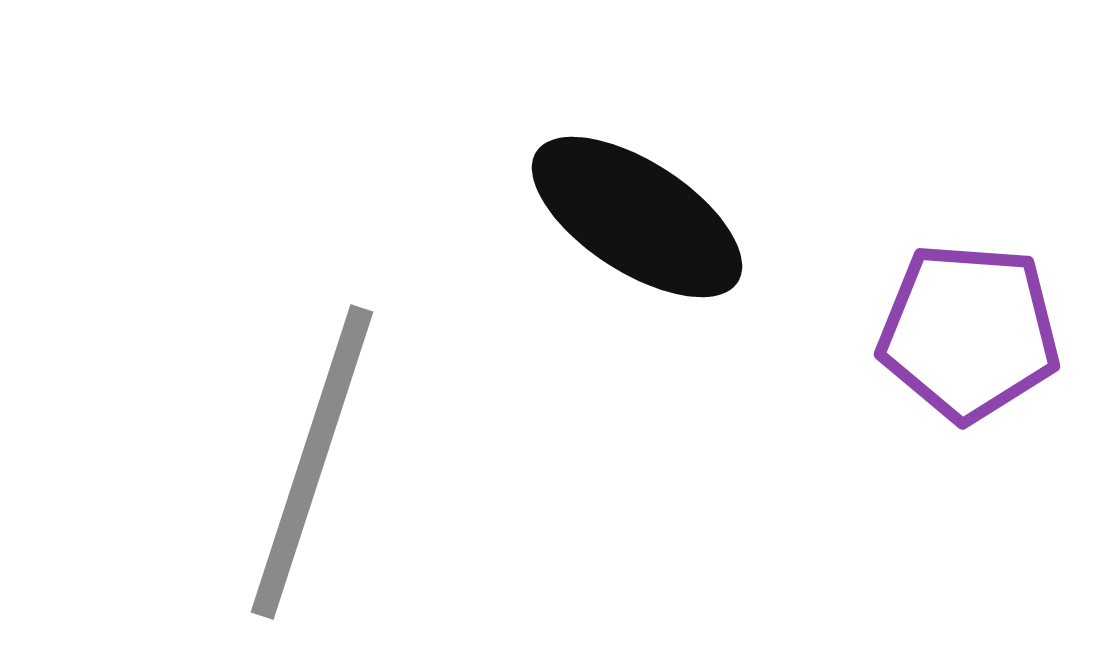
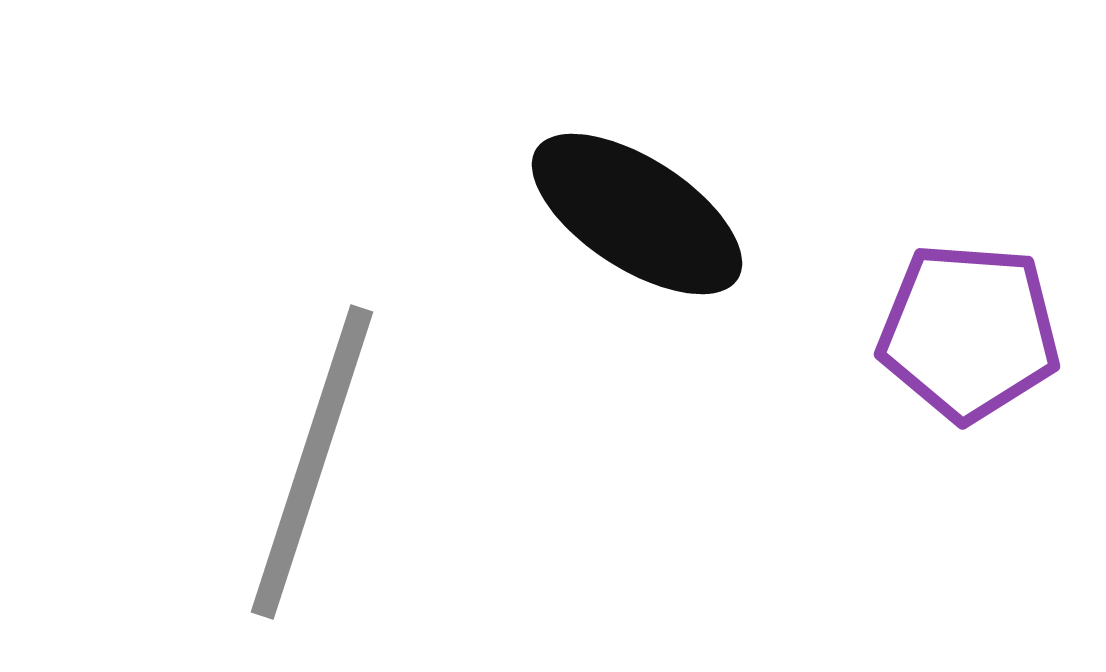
black ellipse: moved 3 px up
